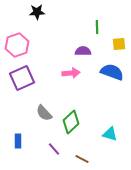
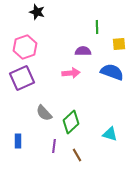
black star: rotated 21 degrees clockwise
pink hexagon: moved 8 px right, 2 px down
purple line: moved 3 px up; rotated 48 degrees clockwise
brown line: moved 5 px left, 4 px up; rotated 32 degrees clockwise
